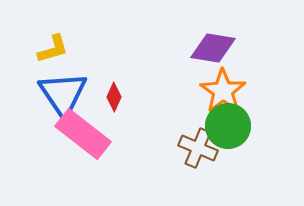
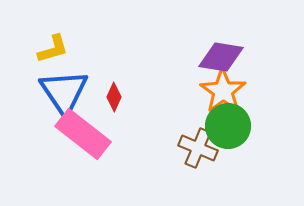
purple diamond: moved 8 px right, 9 px down
blue triangle: moved 1 px right, 2 px up
